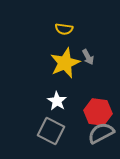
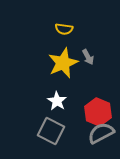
yellow star: moved 2 px left
red hexagon: rotated 16 degrees clockwise
